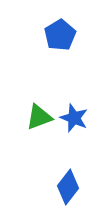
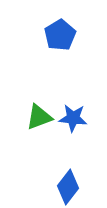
blue star: moved 1 px left; rotated 16 degrees counterclockwise
